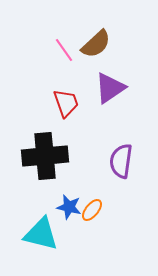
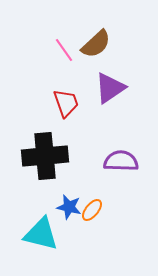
purple semicircle: rotated 84 degrees clockwise
